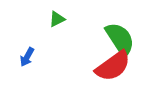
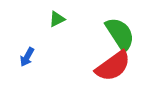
green semicircle: moved 5 px up
